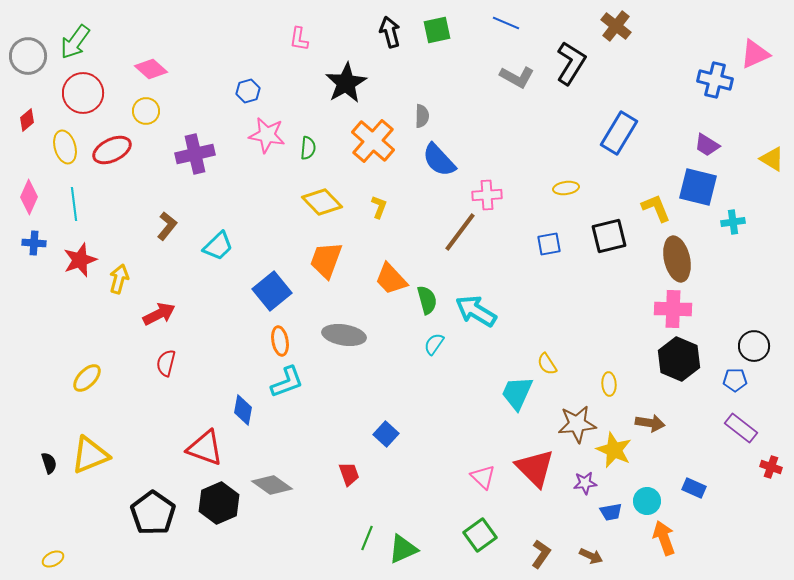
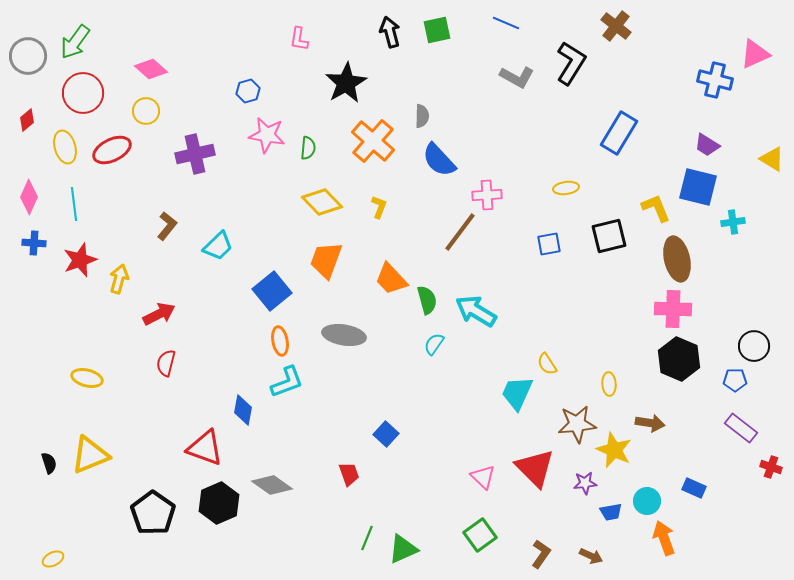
yellow ellipse at (87, 378): rotated 60 degrees clockwise
